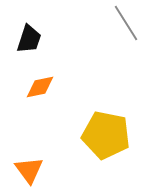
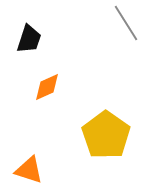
orange diamond: moved 7 px right; rotated 12 degrees counterclockwise
yellow pentagon: rotated 24 degrees clockwise
orange triangle: rotated 36 degrees counterclockwise
